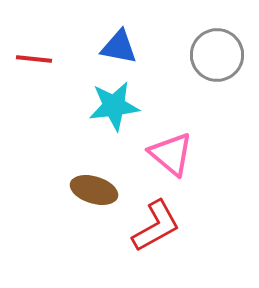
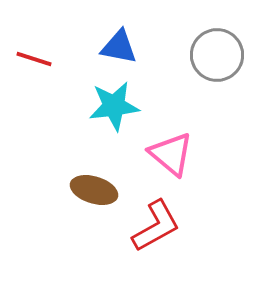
red line: rotated 12 degrees clockwise
